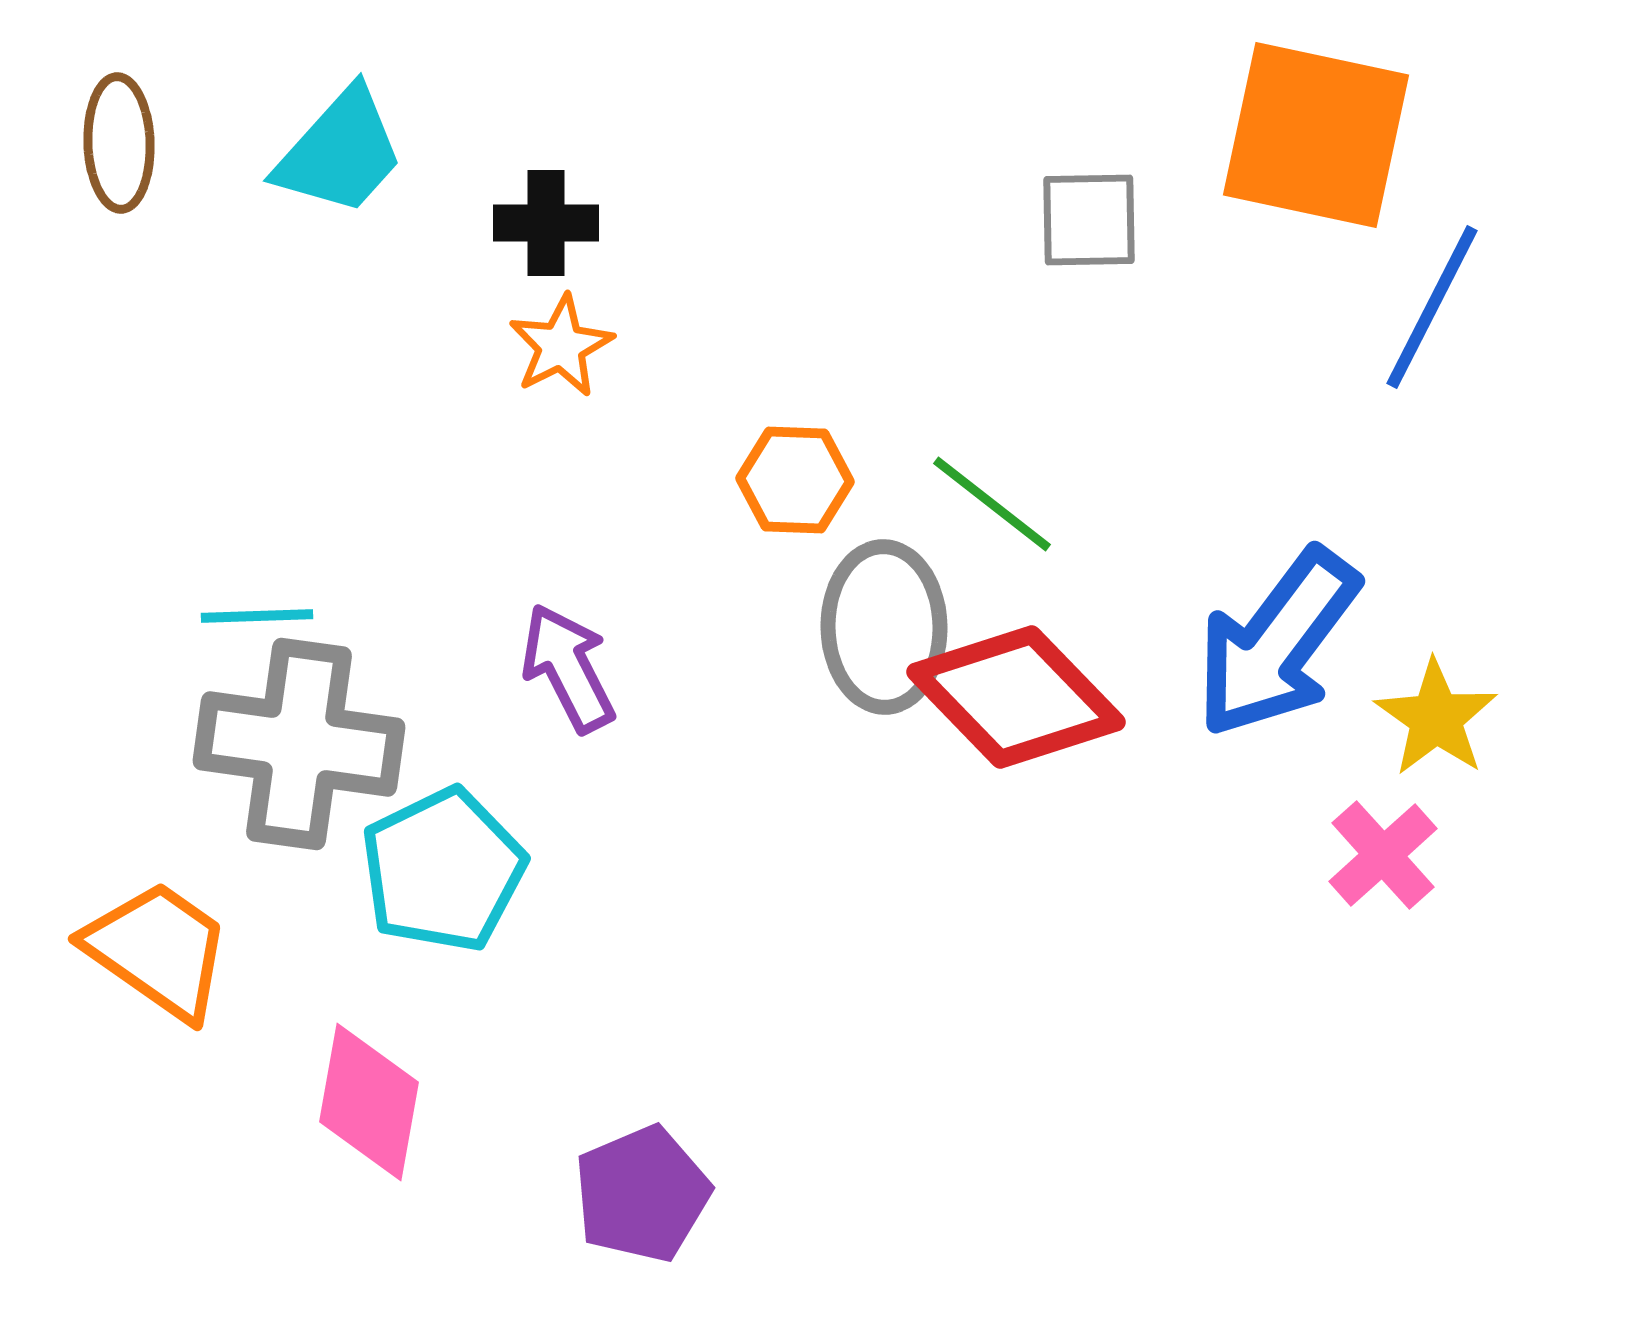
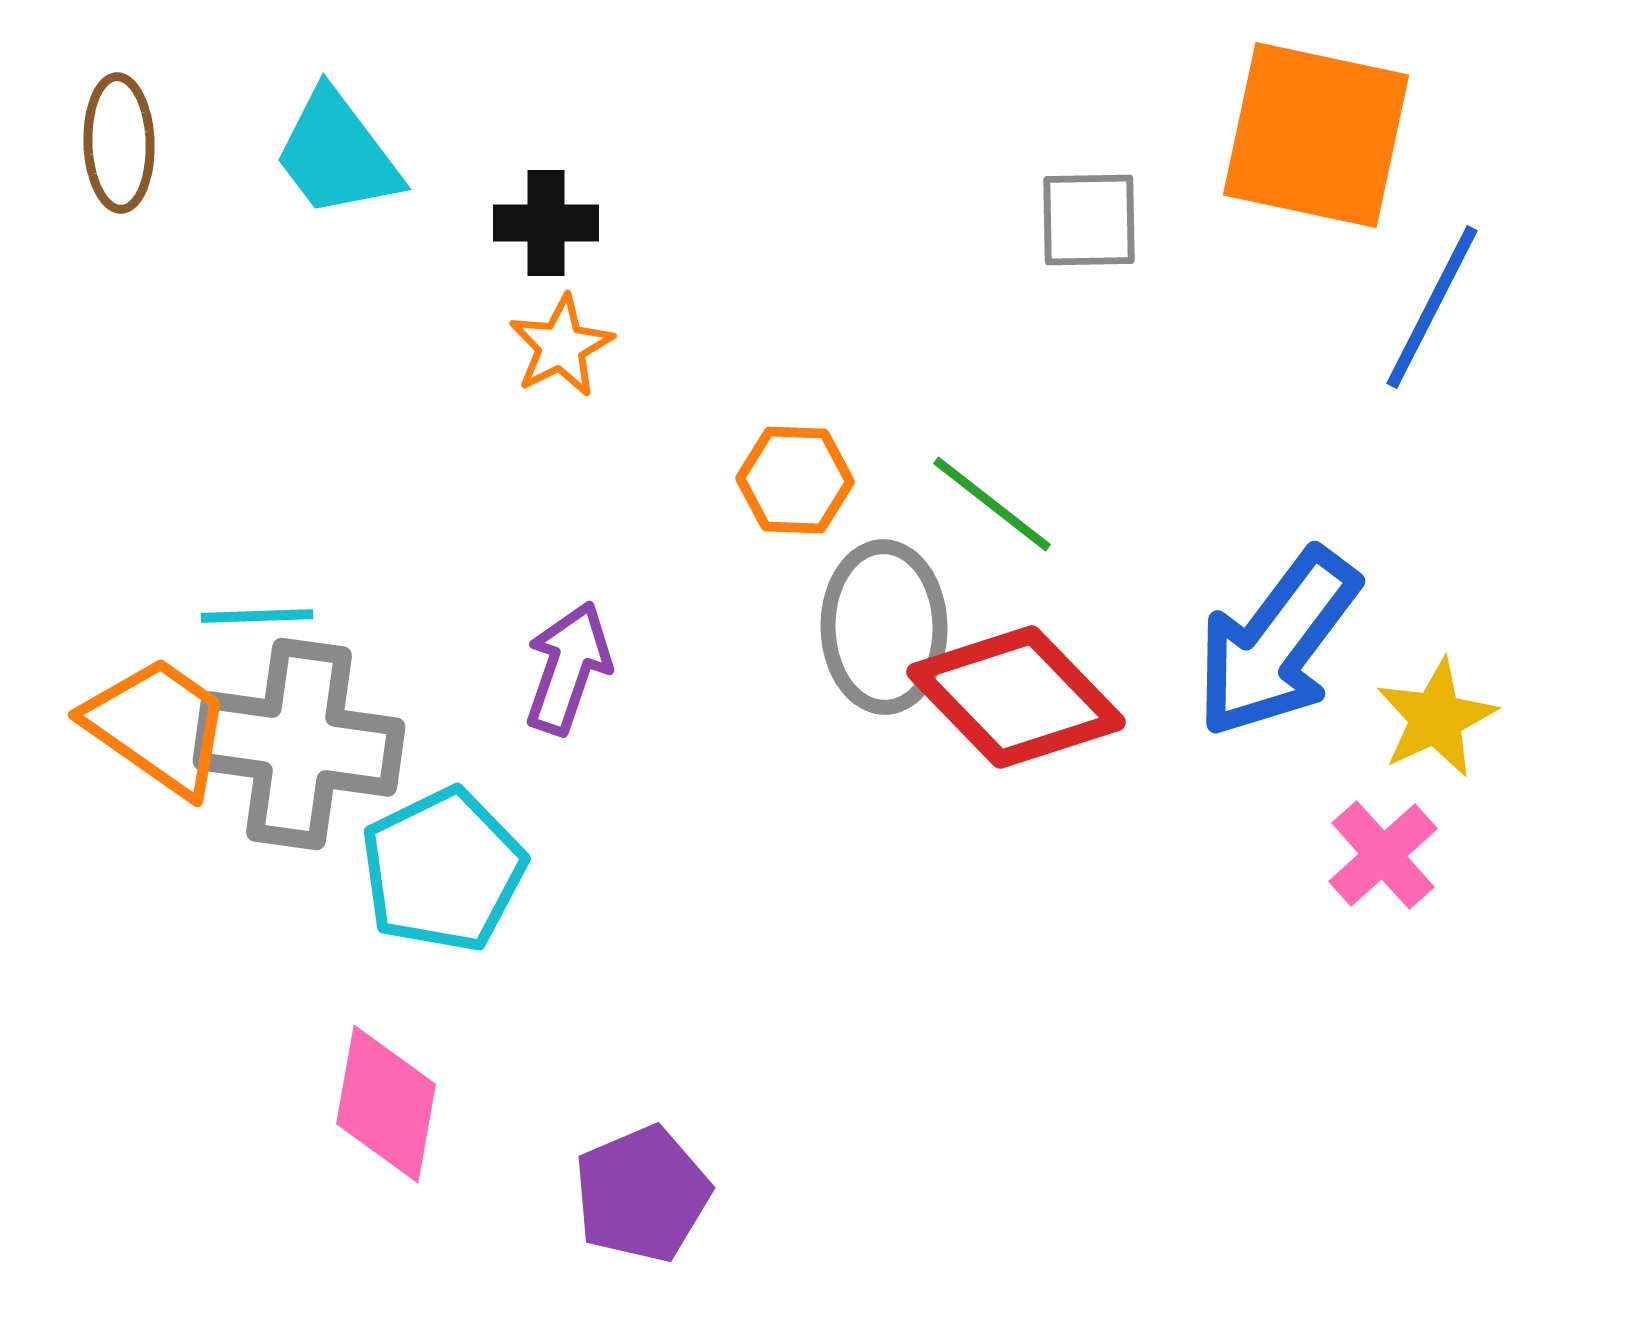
cyan trapezoid: moved 3 px left, 2 px down; rotated 101 degrees clockwise
purple arrow: rotated 46 degrees clockwise
yellow star: rotated 12 degrees clockwise
orange trapezoid: moved 224 px up
pink diamond: moved 17 px right, 2 px down
